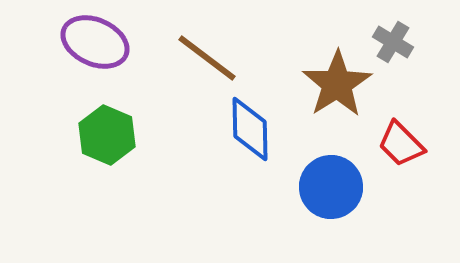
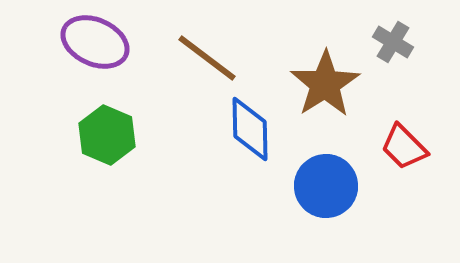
brown star: moved 12 px left
red trapezoid: moved 3 px right, 3 px down
blue circle: moved 5 px left, 1 px up
